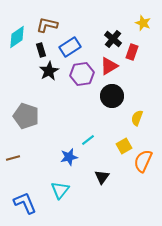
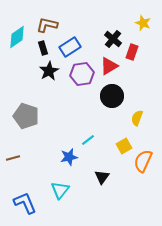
black rectangle: moved 2 px right, 2 px up
